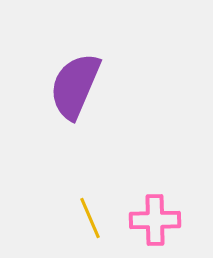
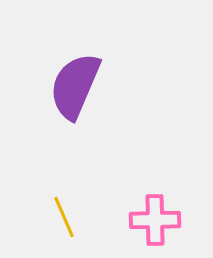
yellow line: moved 26 px left, 1 px up
